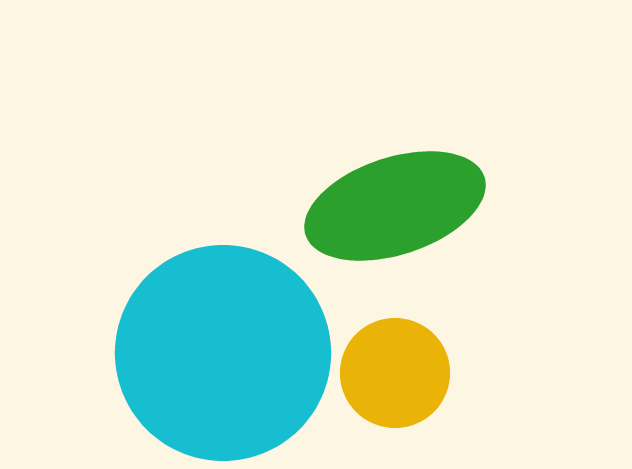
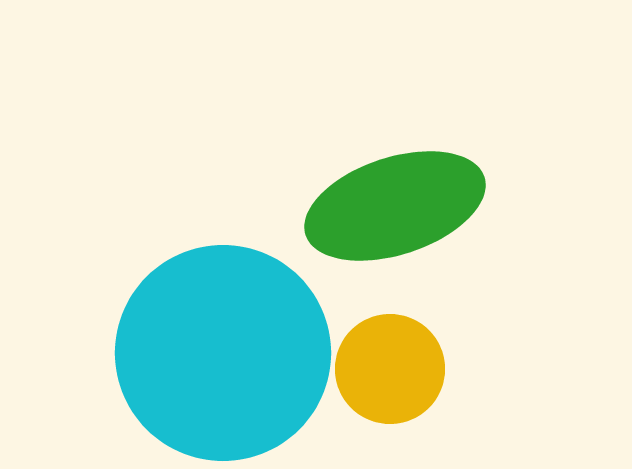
yellow circle: moved 5 px left, 4 px up
